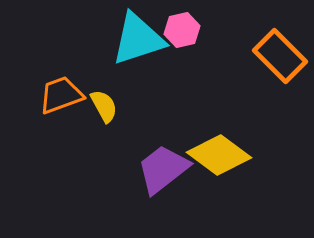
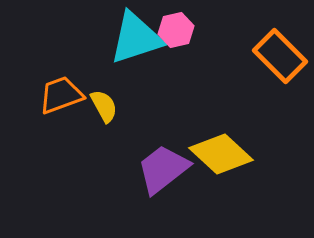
pink hexagon: moved 6 px left
cyan triangle: moved 2 px left, 1 px up
yellow diamond: moved 2 px right, 1 px up; rotated 6 degrees clockwise
